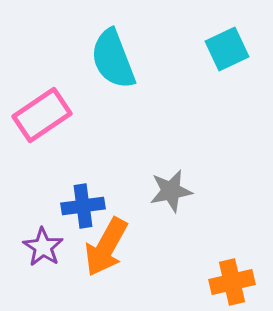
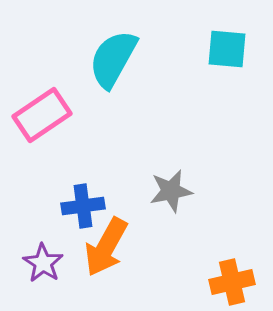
cyan square: rotated 30 degrees clockwise
cyan semicircle: rotated 50 degrees clockwise
purple star: moved 16 px down
